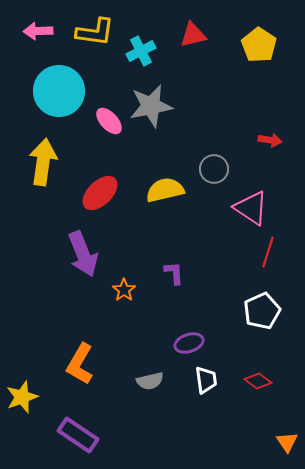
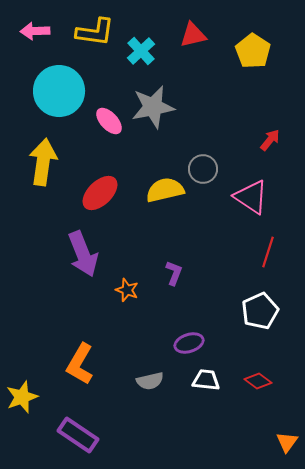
pink arrow: moved 3 px left
yellow pentagon: moved 6 px left, 6 px down
cyan cross: rotated 16 degrees counterclockwise
gray star: moved 2 px right, 1 px down
red arrow: rotated 60 degrees counterclockwise
gray circle: moved 11 px left
pink triangle: moved 11 px up
purple L-shape: rotated 25 degrees clockwise
orange star: moved 3 px right; rotated 15 degrees counterclockwise
white pentagon: moved 2 px left
white trapezoid: rotated 76 degrees counterclockwise
orange triangle: rotated 10 degrees clockwise
